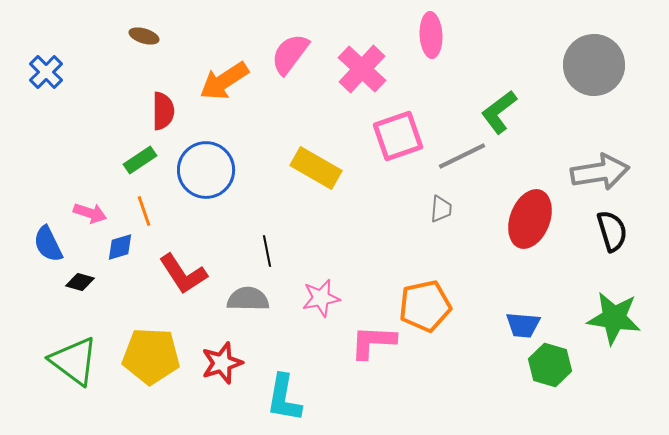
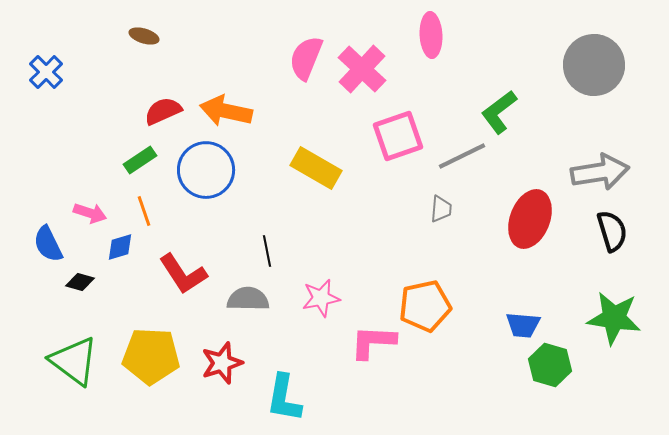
pink semicircle: moved 16 px right, 4 px down; rotated 15 degrees counterclockwise
orange arrow: moved 2 px right, 30 px down; rotated 45 degrees clockwise
red semicircle: rotated 114 degrees counterclockwise
